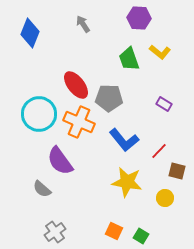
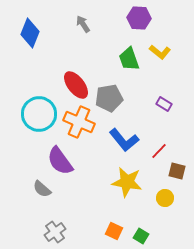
gray pentagon: rotated 12 degrees counterclockwise
